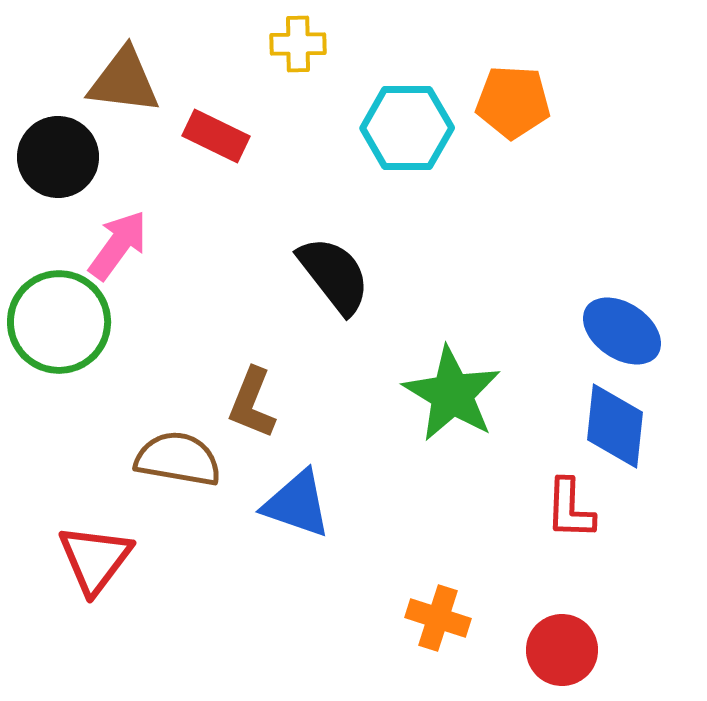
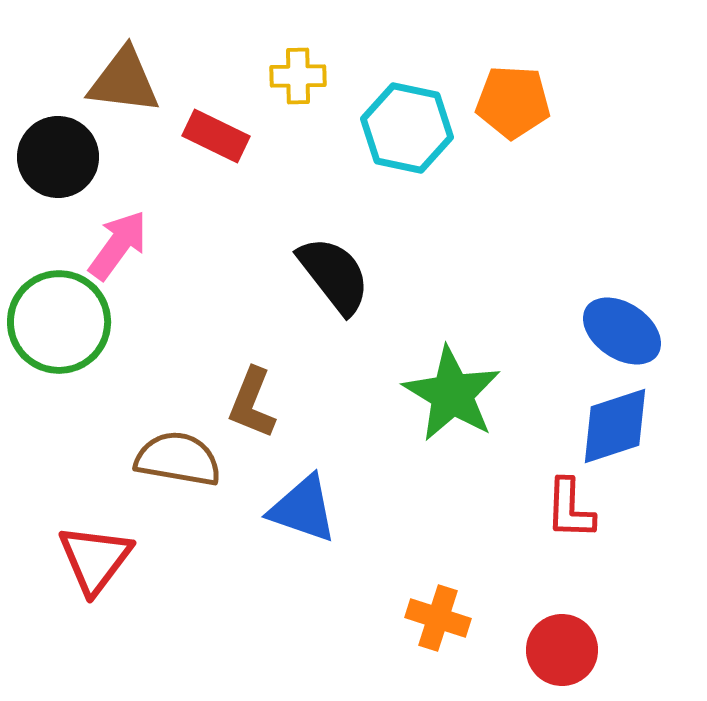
yellow cross: moved 32 px down
cyan hexagon: rotated 12 degrees clockwise
blue diamond: rotated 66 degrees clockwise
blue triangle: moved 6 px right, 5 px down
